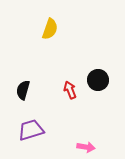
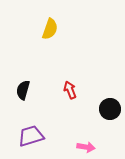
black circle: moved 12 px right, 29 px down
purple trapezoid: moved 6 px down
